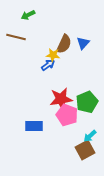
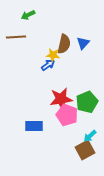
brown line: rotated 18 degrees counterclockwise
brown semicircle: rotated 12 degrees counterclockwise
